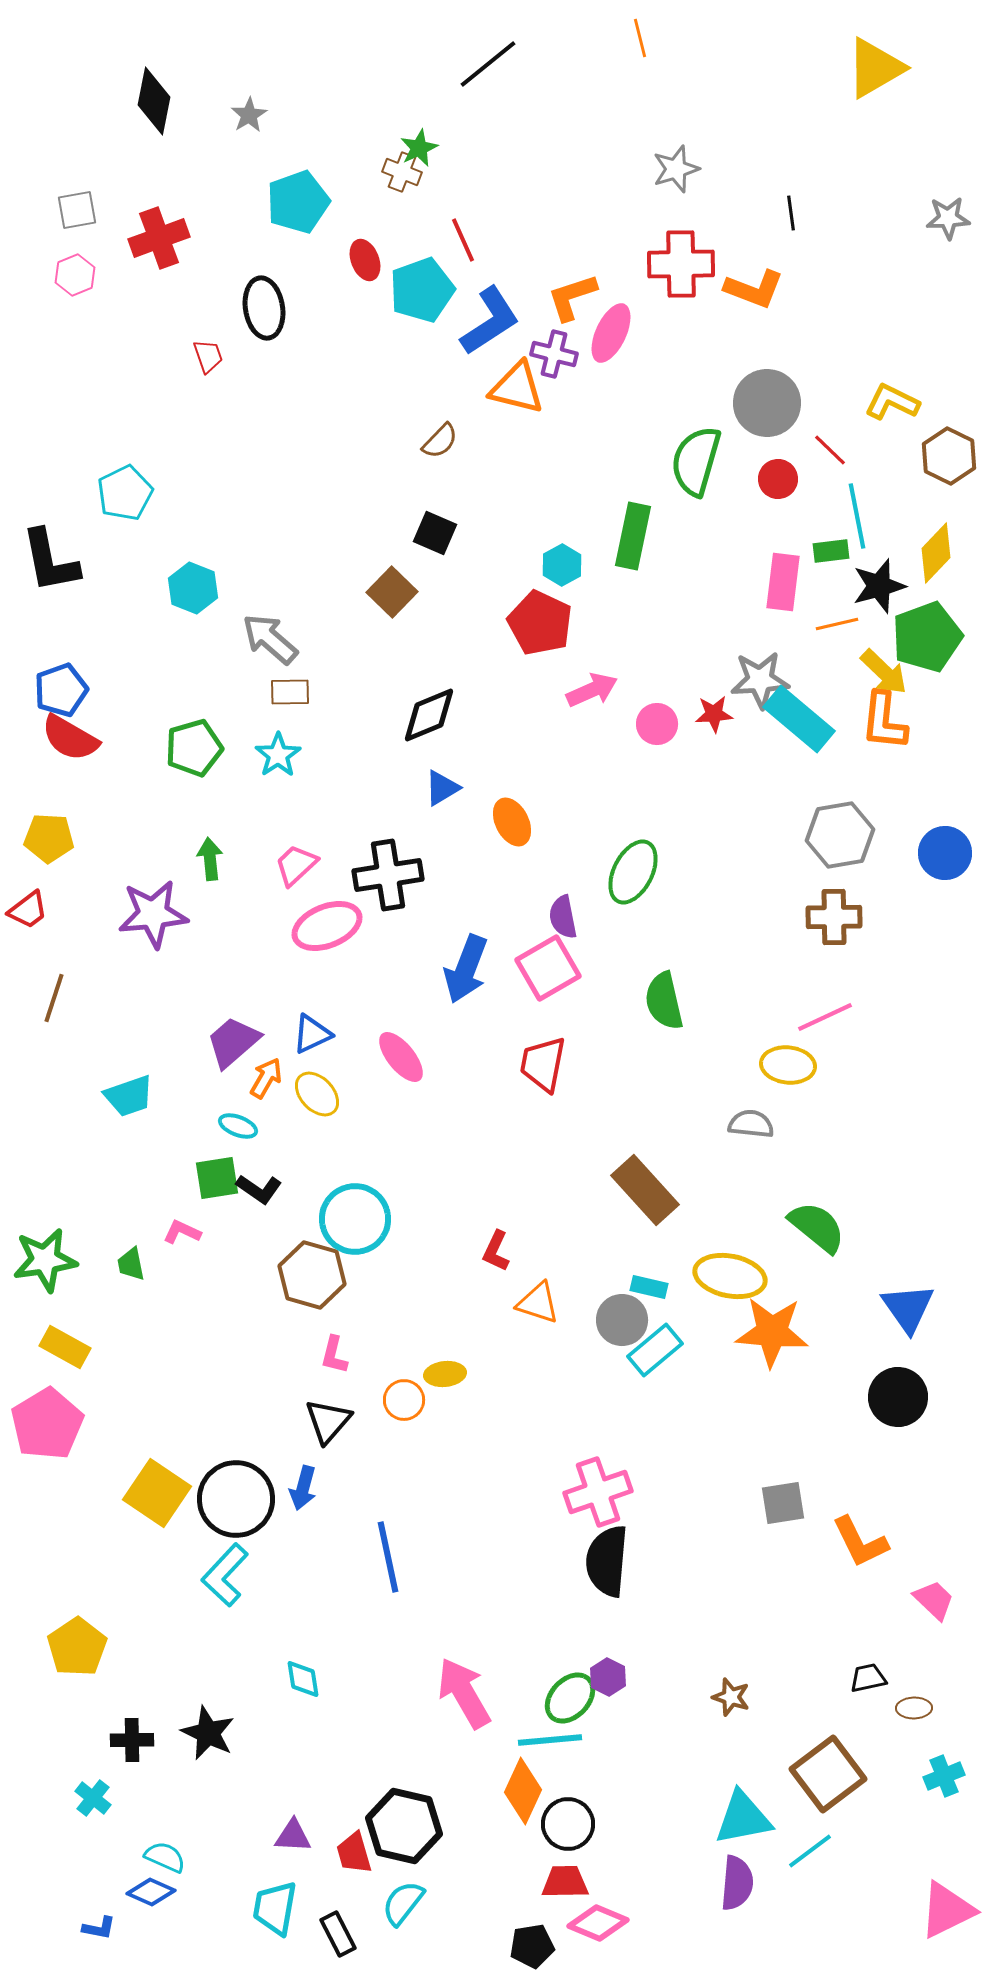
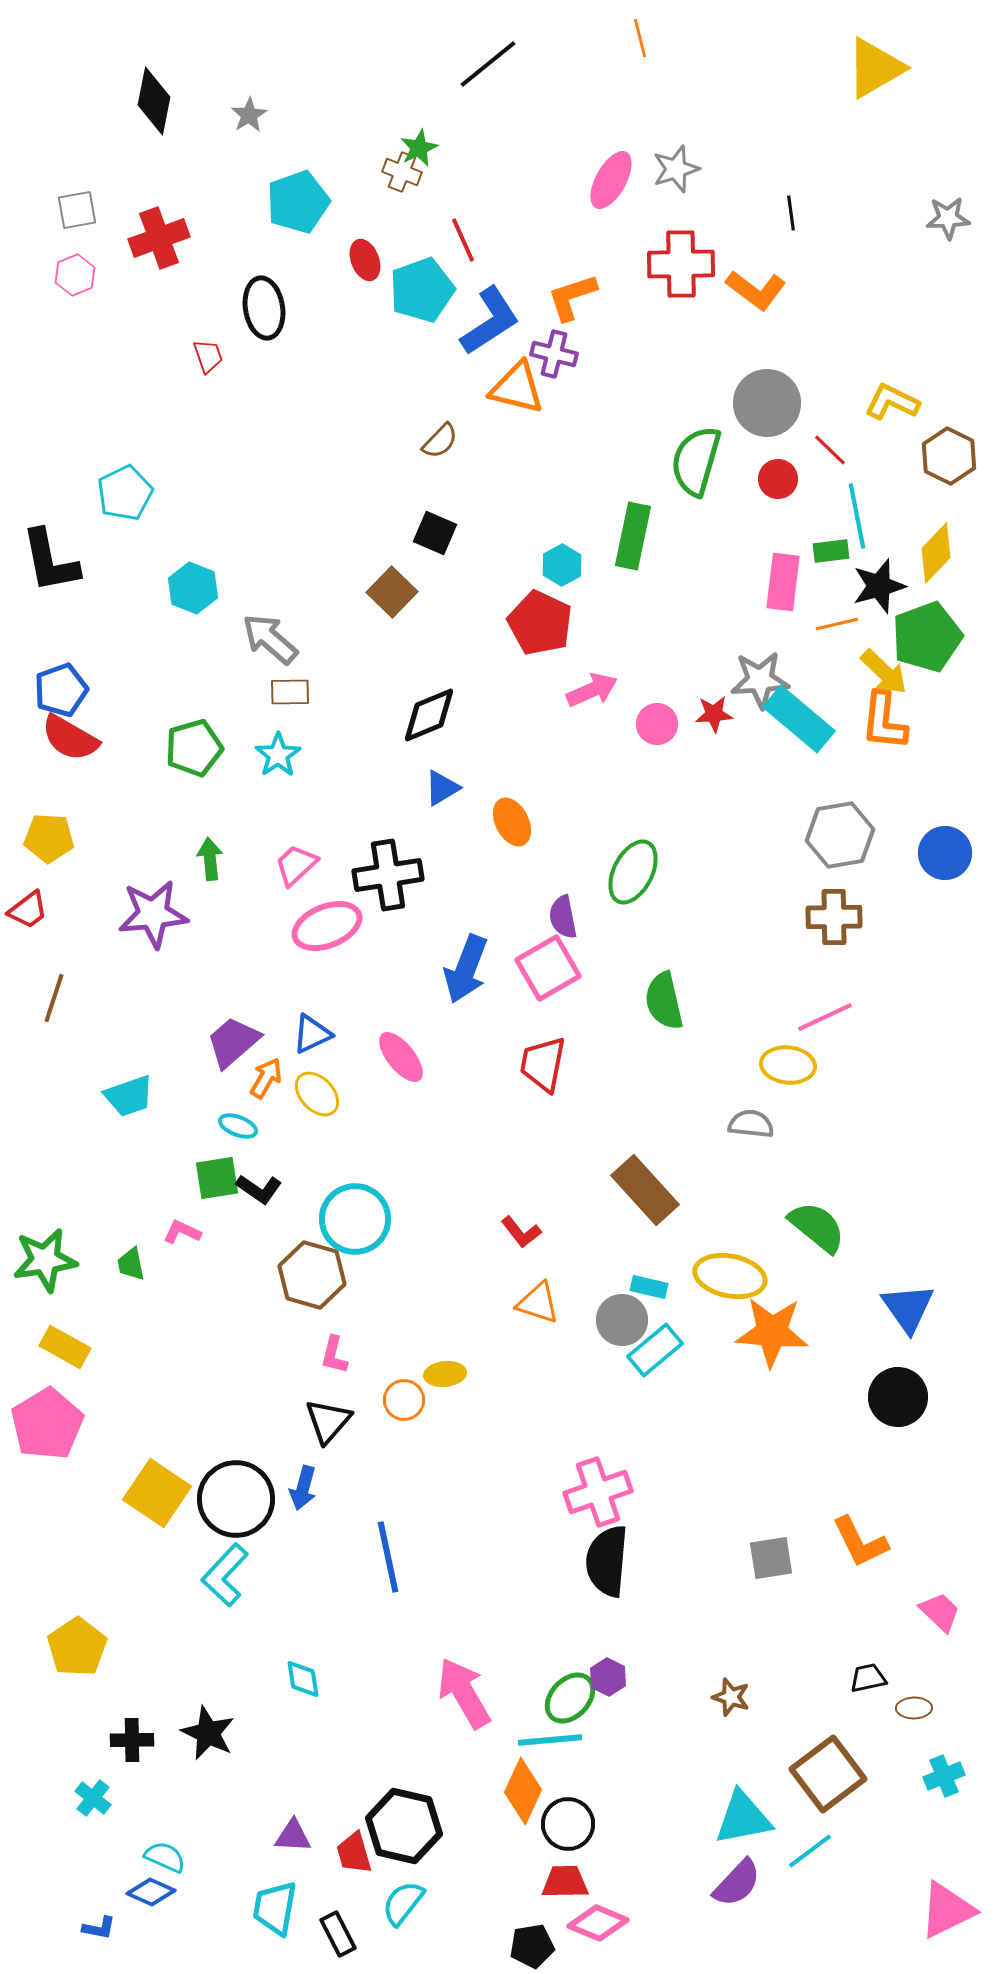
orange L-shape at (754, 289): moved 2 px right, 1 px down; rotated 16 degrees clockwise
pink ellipse at (611, 333): moved 153 px up; rotated 4 degrees clockwise
red L-shape at (496, 1251): moved 25 px right, 19 px up; rotated 63 degrees counterclockwise
gray square at (783, 1503): moved 12 px left, 55 px down
pink trapezoid at (934, 1600): moved 6 px right, 12 px down
purple semicircle at (737, 1883): rotated 38 degrees clockwise
